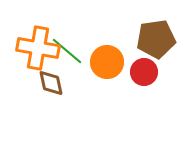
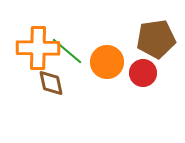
orange cross: rotated 9 degrees counterclockwise
red circle: moved 1 px left, 1 px down
